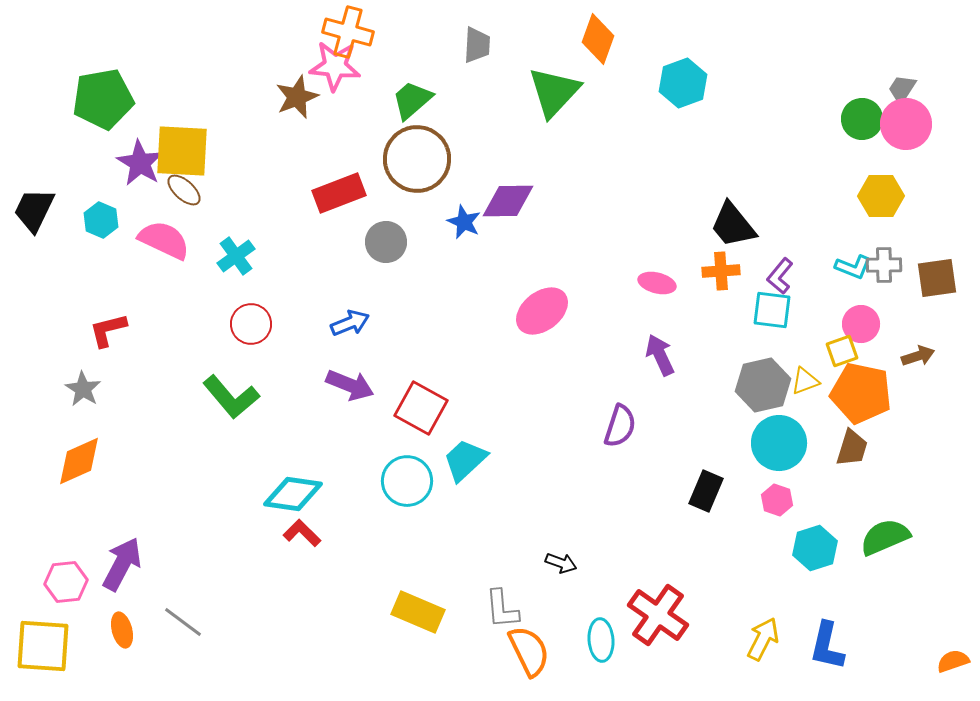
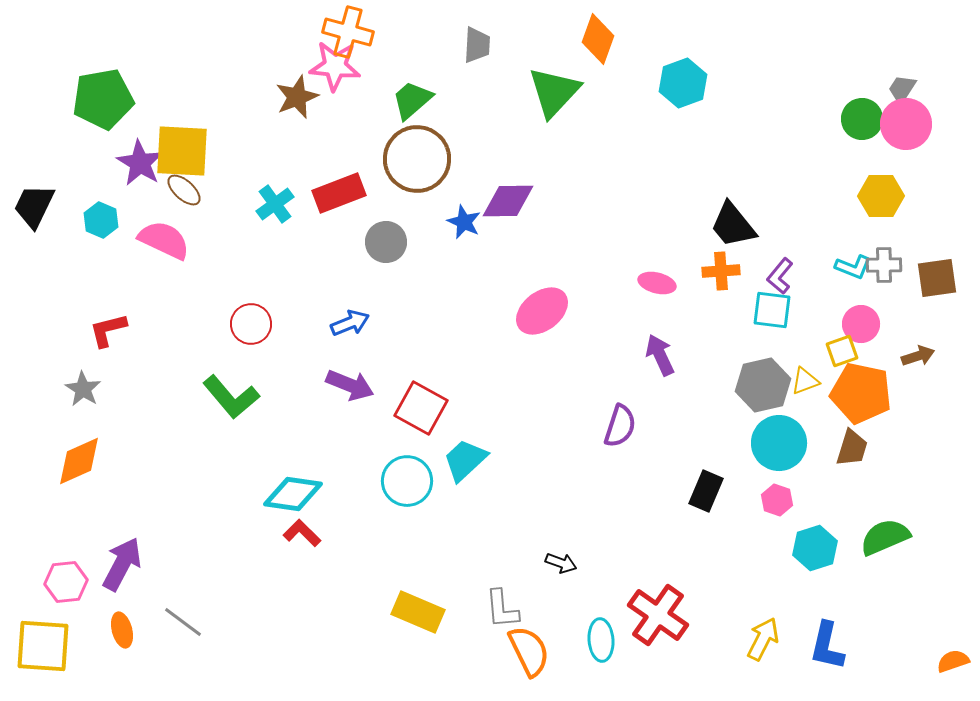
black trapezoid at (34, 210): moved 4 px up
cyan cross at (236, 256): moved 39 px right, 52 px up
